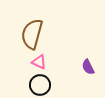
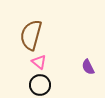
brown semicircle: moved 1 px left, 1 px down
pink triangle: rotated 14 degrees clockwise
